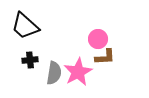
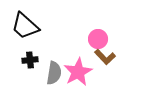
brown L-shape: rotated 50 degrees clockwise
